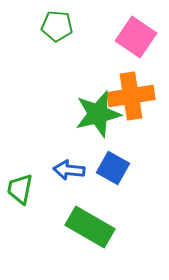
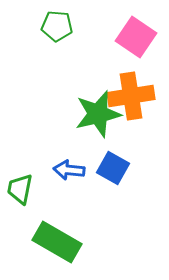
green rectangle: moved 33 px left, 15 px down
